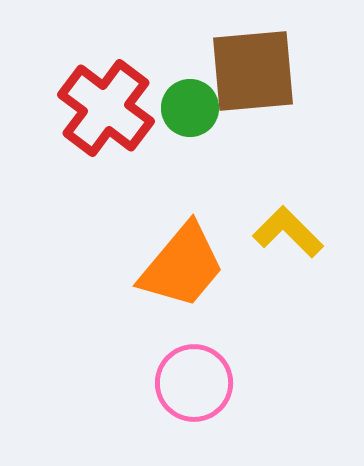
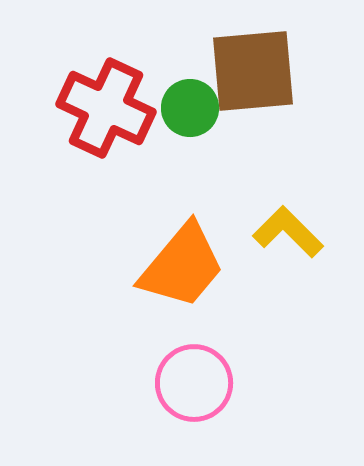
red cross: rotated 12 degrees counterclockwise
